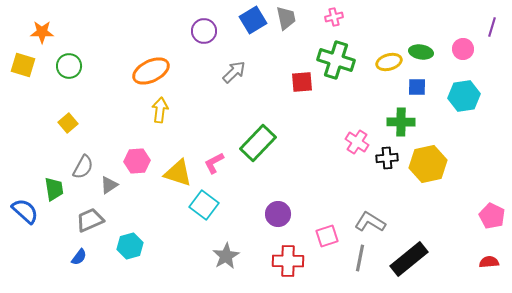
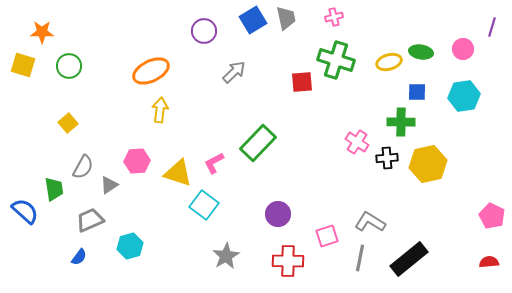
blue square at (417, 87): moved 5 px down
